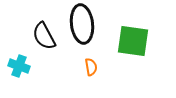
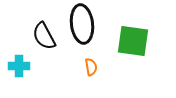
cyan cross: rotated 20 degrees counterclockwise
